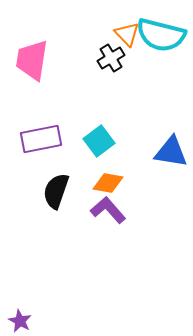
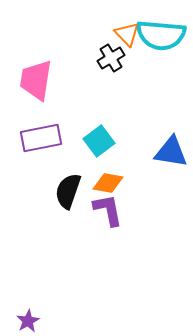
cyan semicircle: rotated 9 degrees counterclockwise
pink trapezoid: moved 4 px right, 20 px down
purple rectangle: moved 1 px up
black semicircle: moved 12 px right
purple L-shape: rotated 30 degrees clockwise
purple star: moved 8 px right; rotated 15 degrees clockwise
